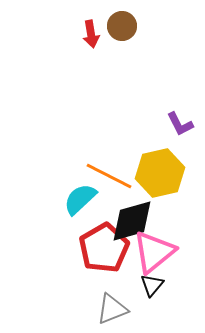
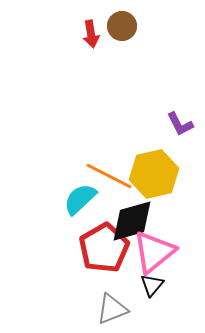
yellow hexagon: moved 6 px left, 1 px down
